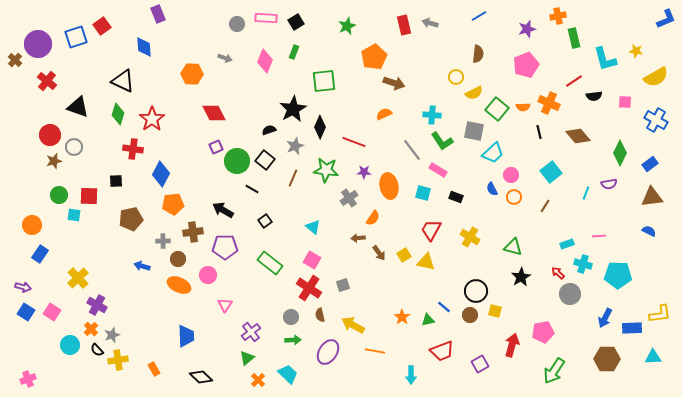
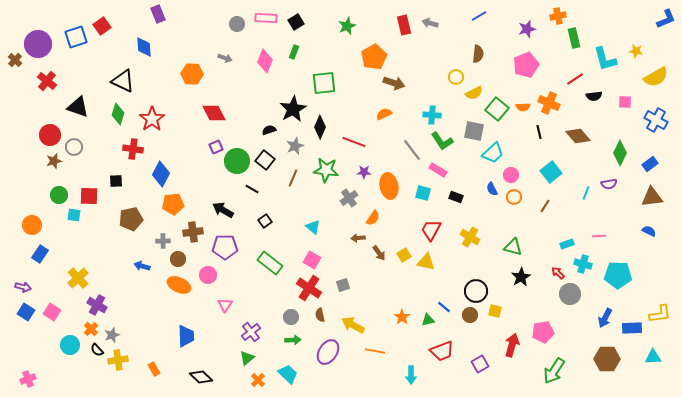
green square at (324, 81): moved 2 px down
red line at (574, 81): moved 1 px right, 2 px up
